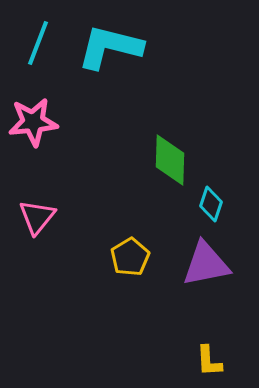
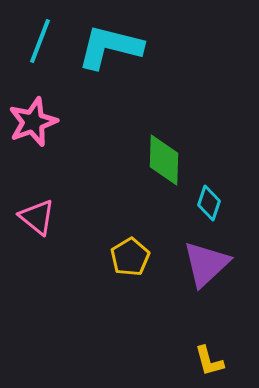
cyan line: moved 2 px right, 2 px up
pink star: rotated 15 degrees counterclockwise
green diamond: moved 6 px left
cyan diamond: moved 2 px left, 1 px up
pink triangle: rotated 30 degrees counterclockwise
purple triangle: rotated 32 degrees counterclockwise
yellow L-shape: rotated 12 degrees counterclockwise
